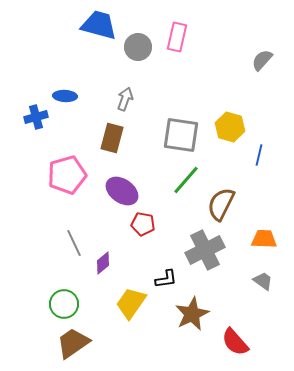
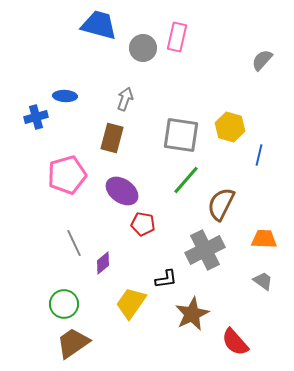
gray circle: moved 5 px right, 1 px down
